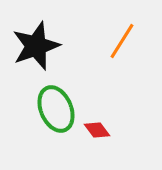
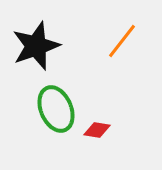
orange line: rotated 6 degrees clockwise
red diamond: rotated 44 degrees counterclockwise
